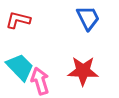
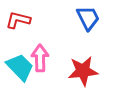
red star: rotated 8 degrees counterclockwise
pink arrow: moved 23 px up; rotated 16 degrees clockwise
